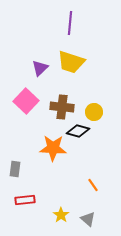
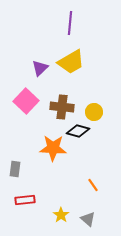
yellow trapezoid: rotated 48 degrees counterclockwise
